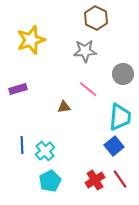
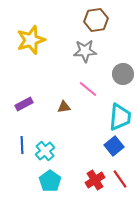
brown hexagon: moved 2 px down; rotated 25 degrees clockwise
purple rectangle: moved 6 px right, 15 px down; rotated 12 degrees counterclockwise
cyan pentagon: rotated 10 degrees counterclockwise
